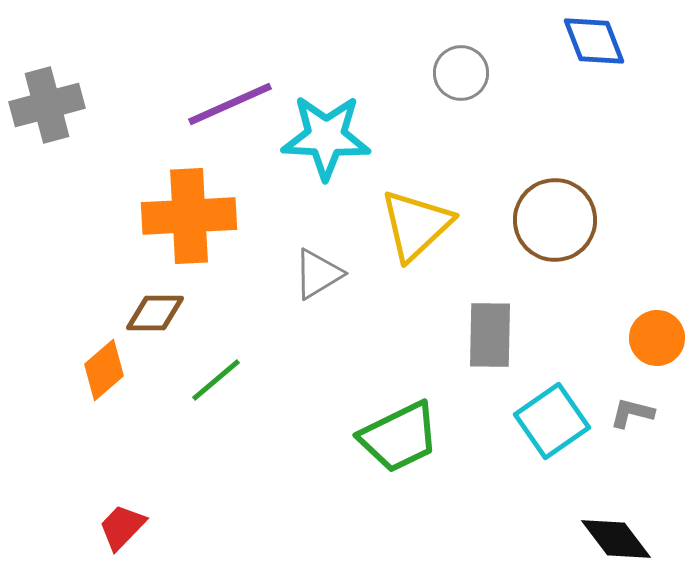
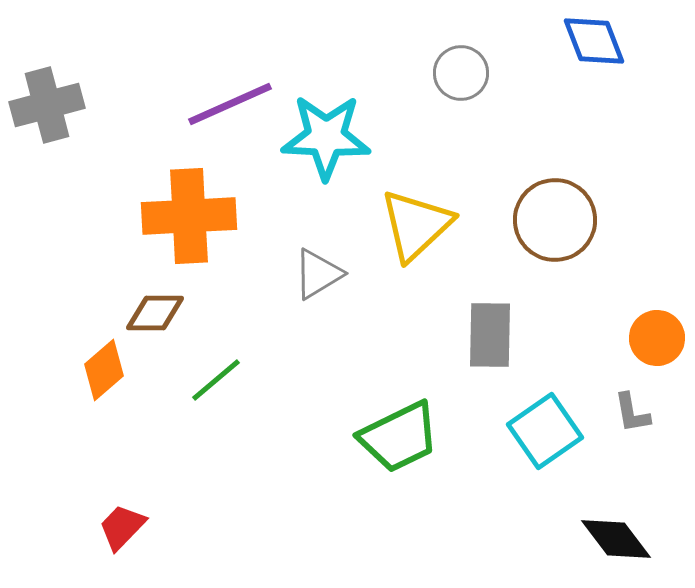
gray L-shape: rotated 114 degrees counterclockwise
cyan square: moved 7 px left, 10 px down
